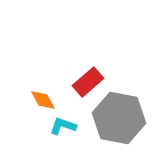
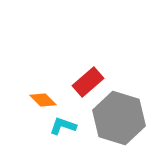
orange diamond: rotated 16 degrees counterclockwise
gray hexagon: rotated 6 degrees clockwise
